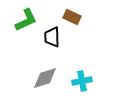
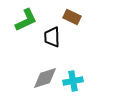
cyan cross: moved 9 px left
